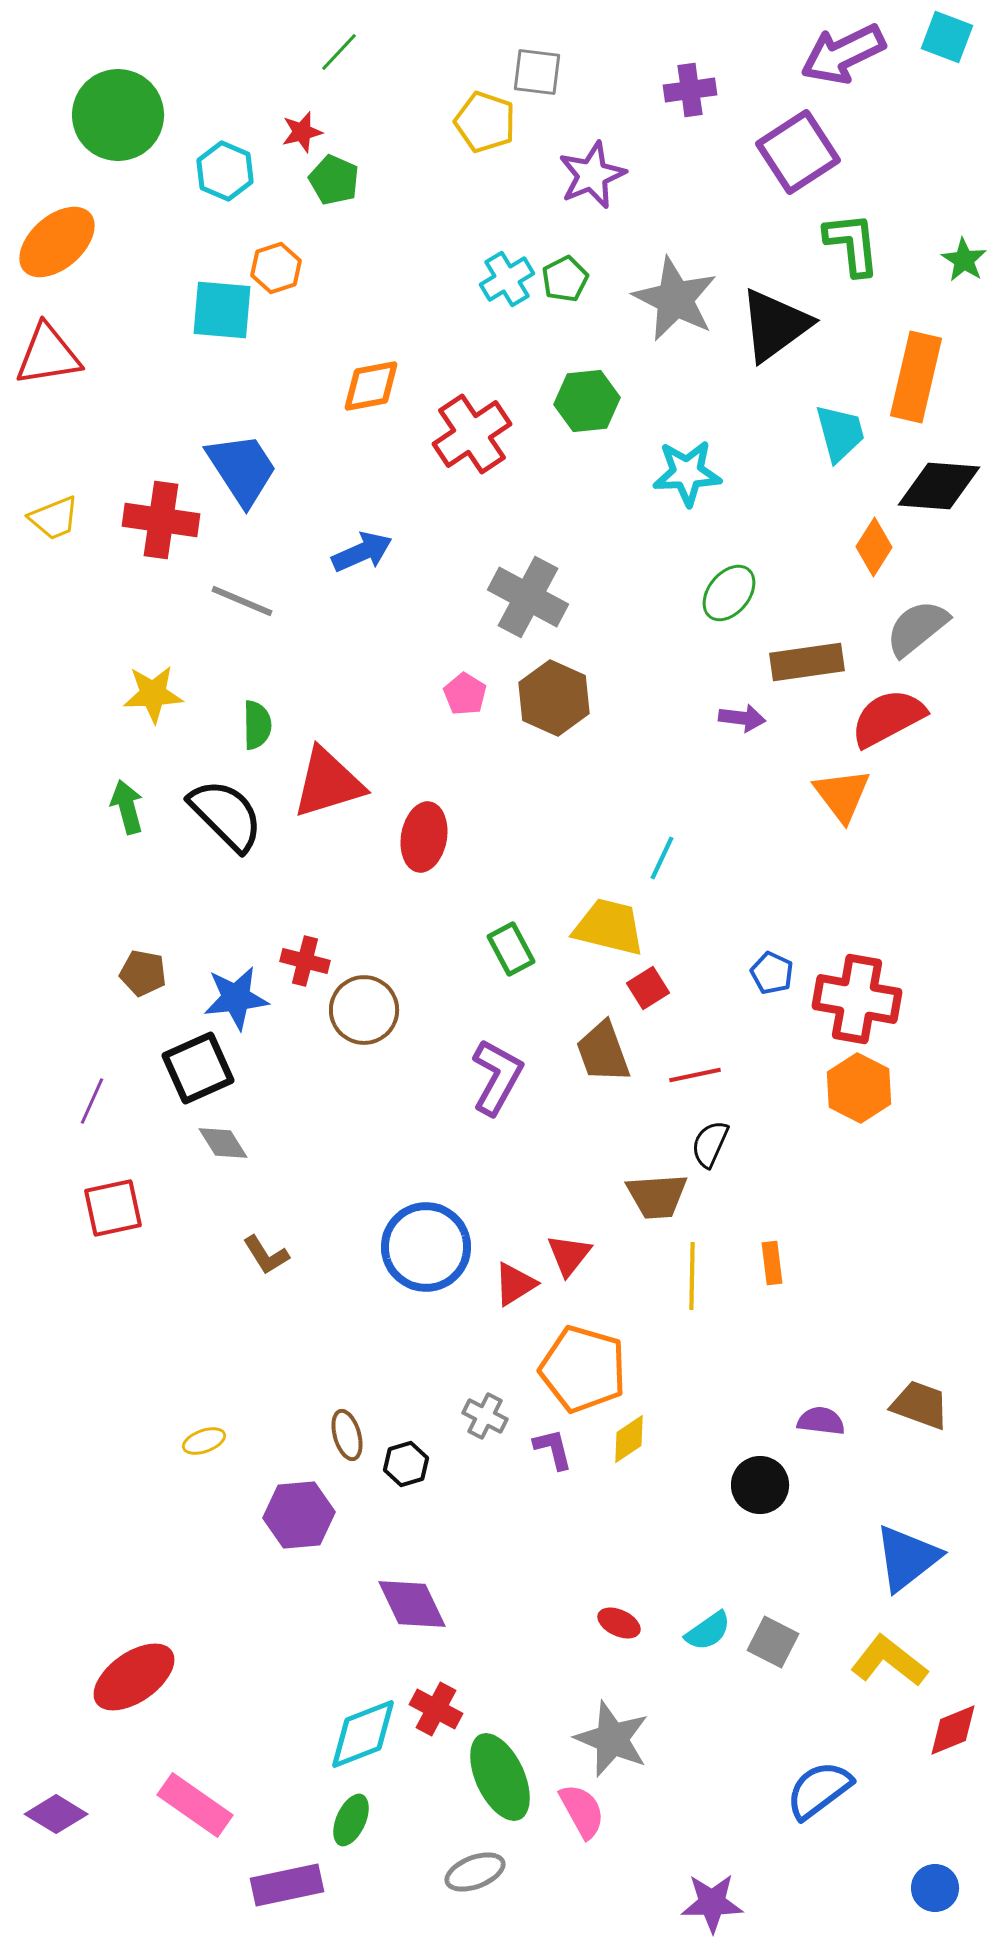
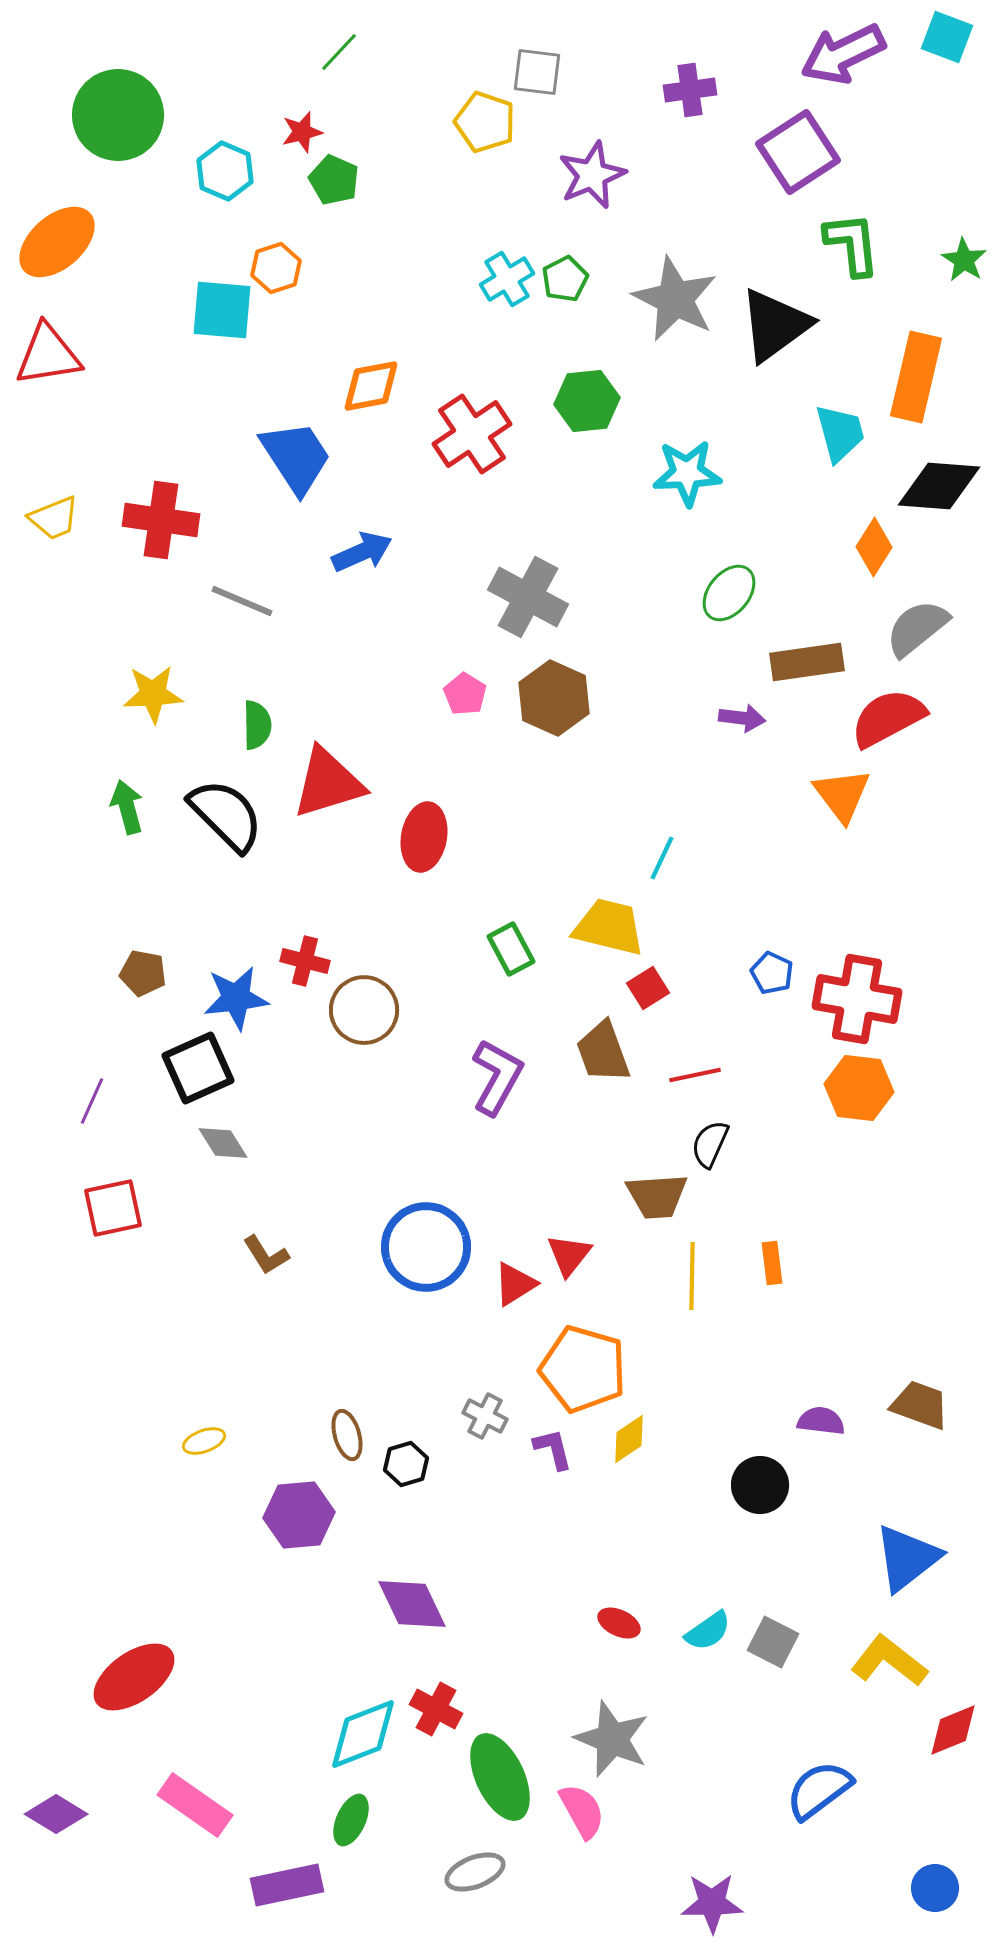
blue trapezoid at (242, 469): moved 54 px right, 12 px up
orange hexagon at (859, 1088): rotated 20 degrees counterclockwise
